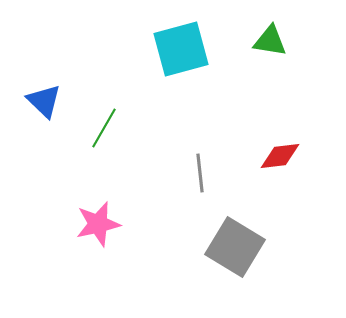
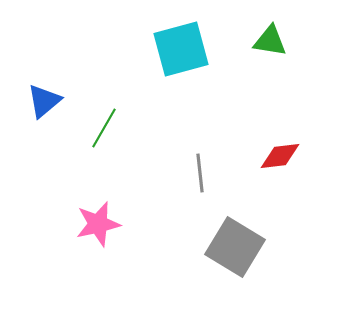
blue triangle: rotated 36 degrees clockwise
